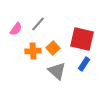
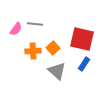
gray line: moved 3 px left; rotated 56 degrees clockwise
